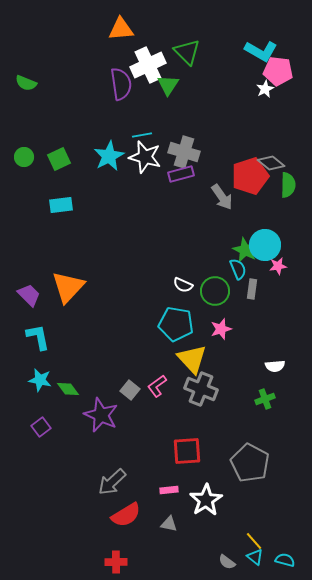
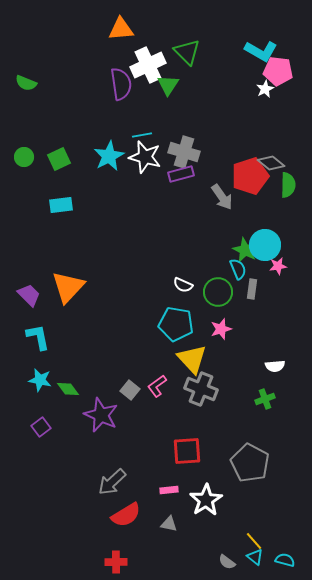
green circle at (215, 291): moved 3 px right, 1 px down
